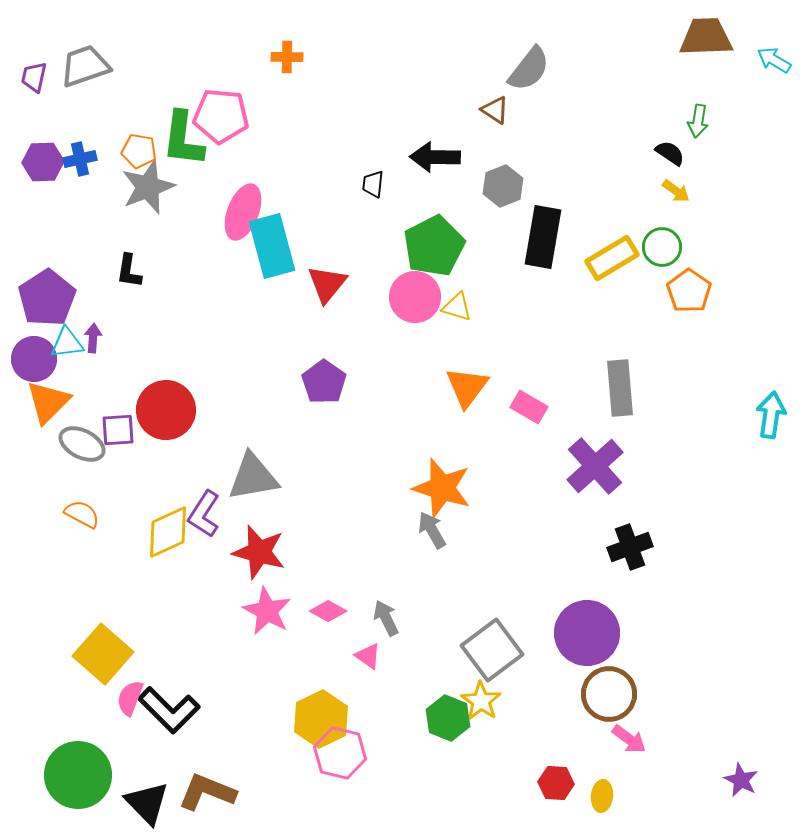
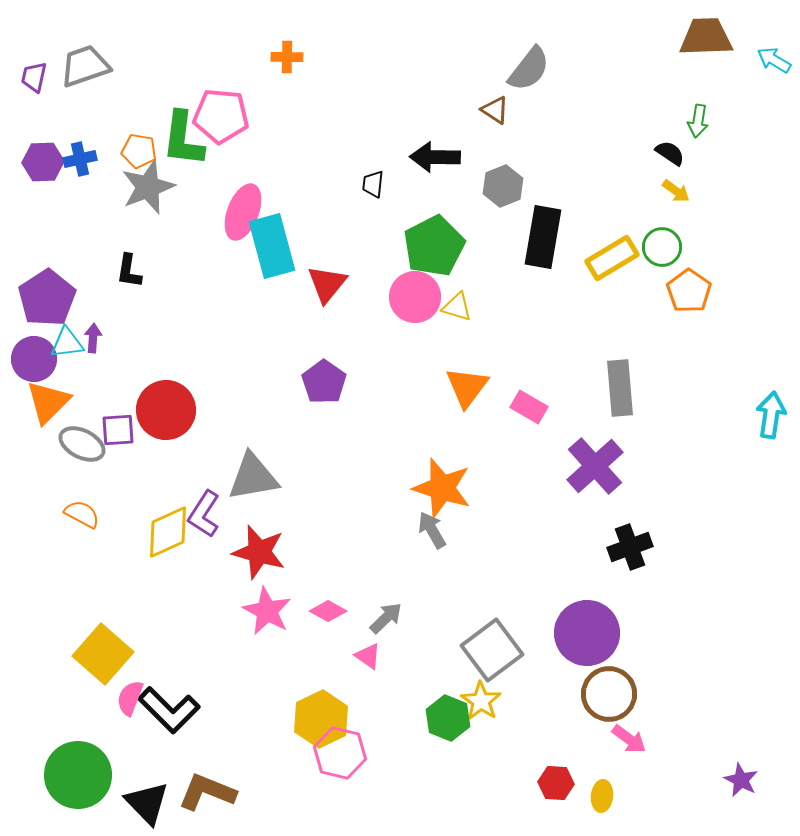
gray arrow at (386, 618): rotated 72 degrees clockwise
